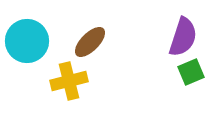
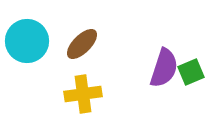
purple semicircle: moved 19 px left, 31 px down
brown ellipse: moved 8 px left, 2 px down
yellow cross: moved 14 px right, 13 px down; rotated 6 degrees clockwise
